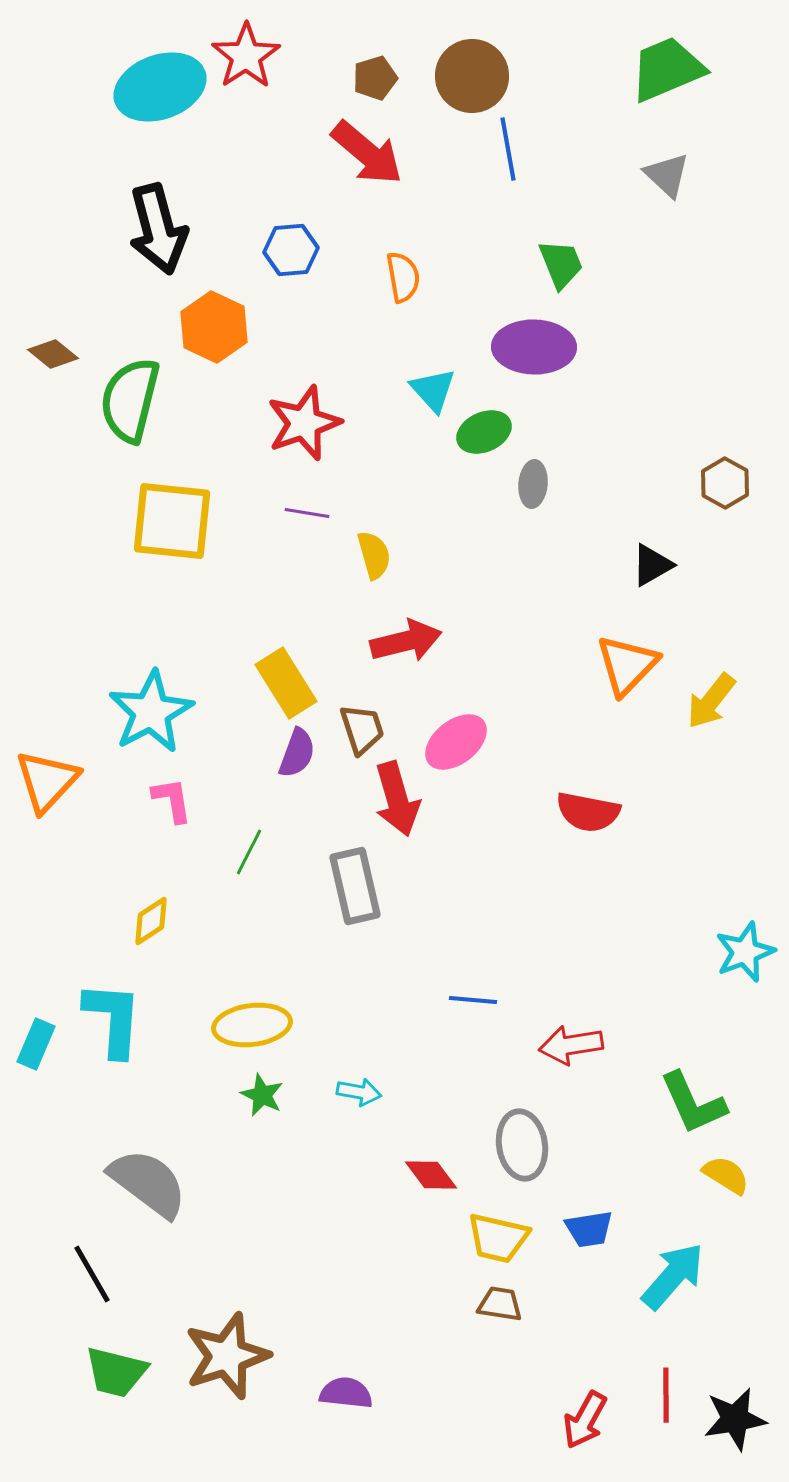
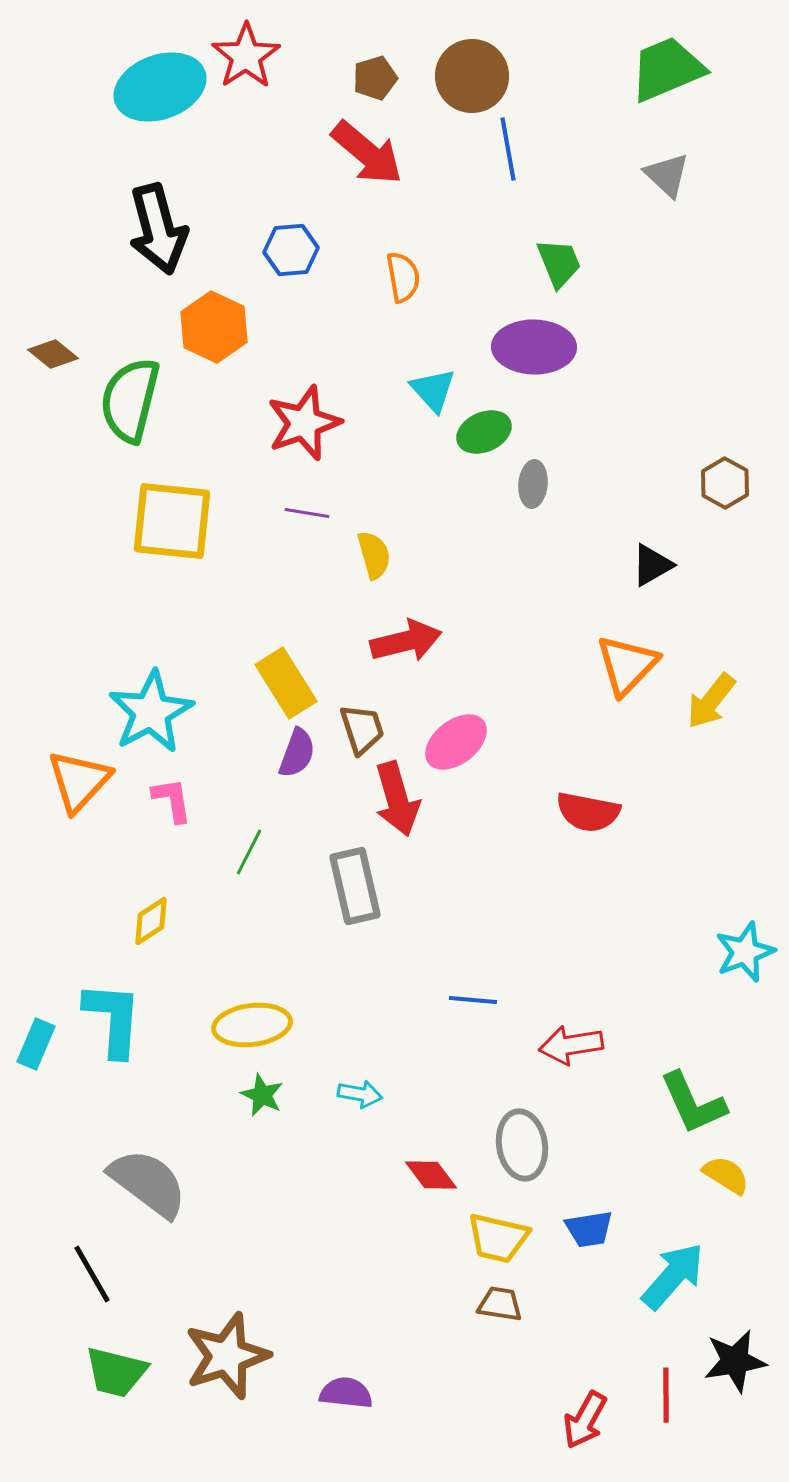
green trapezoid at (561, 264): moved 2 px left, 1 px up
orange triangle at (47, 781): moved 32 px right
cyan arrow at (359, 1092): moved 1 px right, 2 px down
black star at (735, 1419): moved 58 px up
